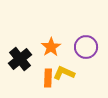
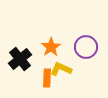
yellow L-shape: moved 3 px left, 4 px up
orange rectangle: moved 1 px left
